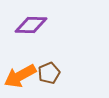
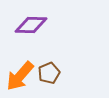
orange arrow: rotated 20 degrees counterclockwise
